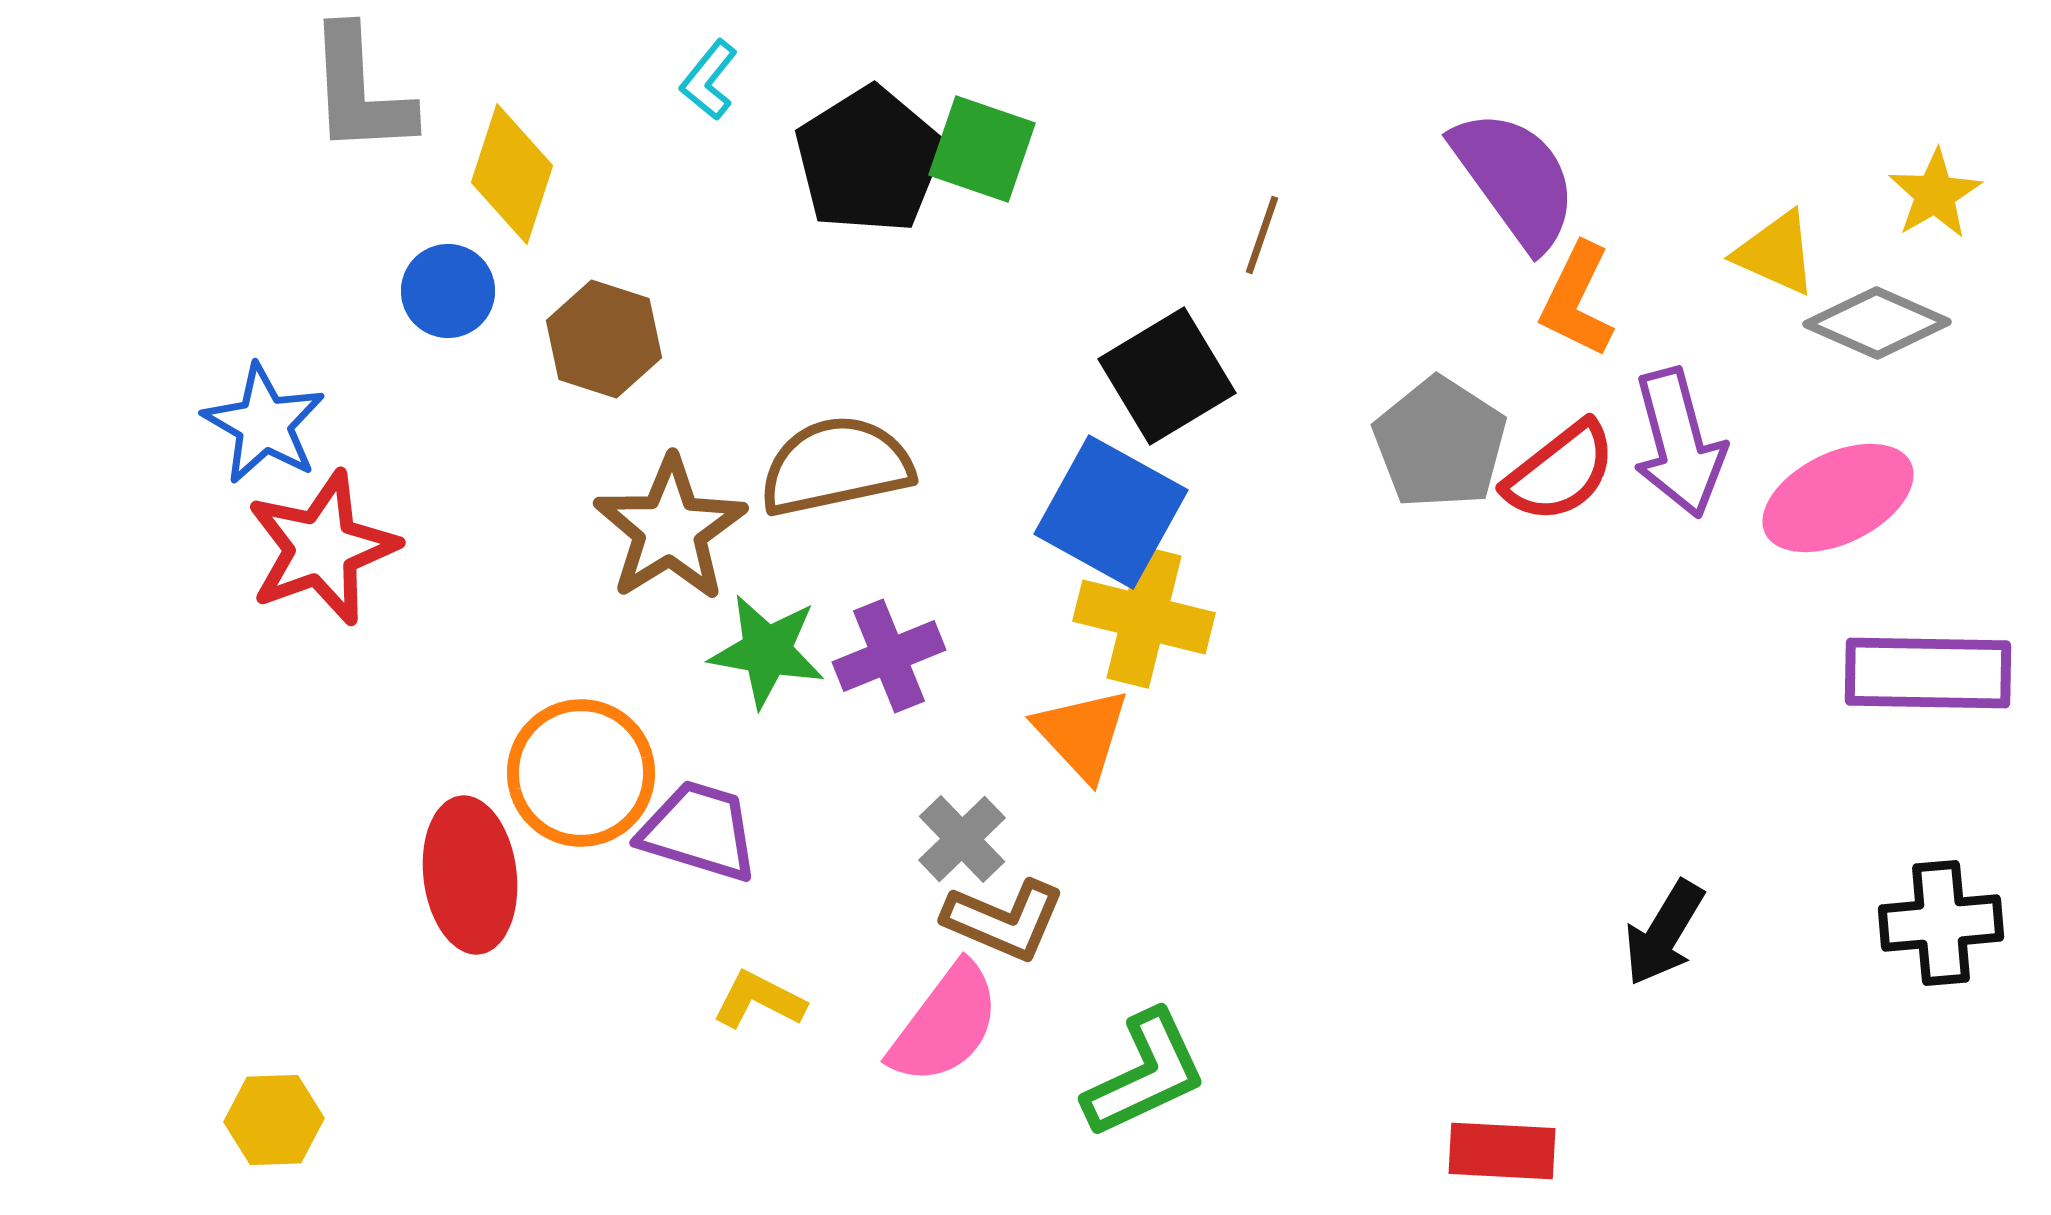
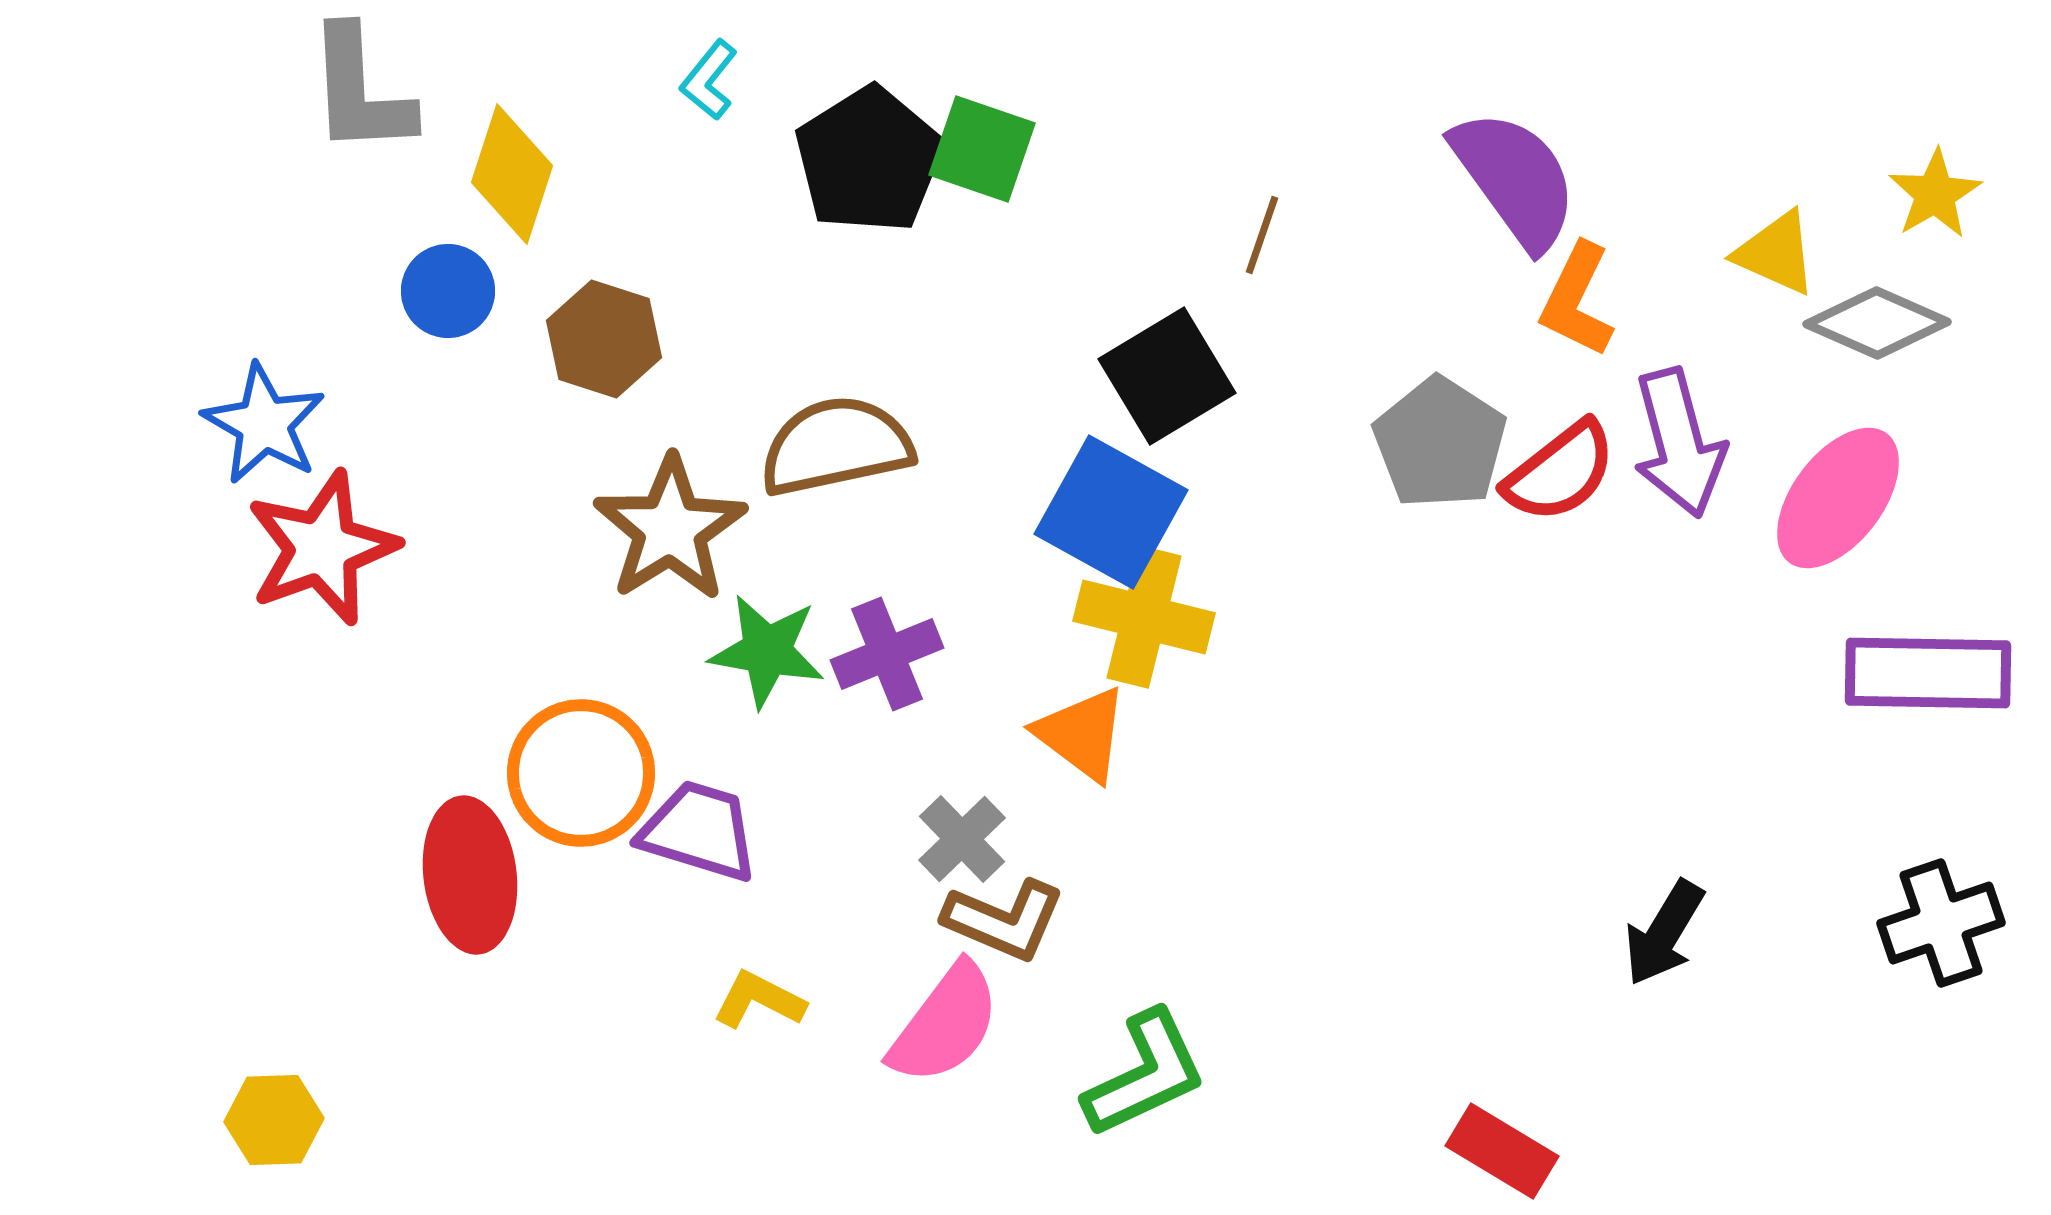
brown semicircle: moved 20 px up
pink ellipse: rotated 27 degrees counterclockwise
purple cross: moved 2 px left, 2 px up
orange triangle: rotated 10 degrees counterclockwise
black cross: rotated 14 degrees counterclockwise
red rectangle: rotated 28 degrees clockwise
